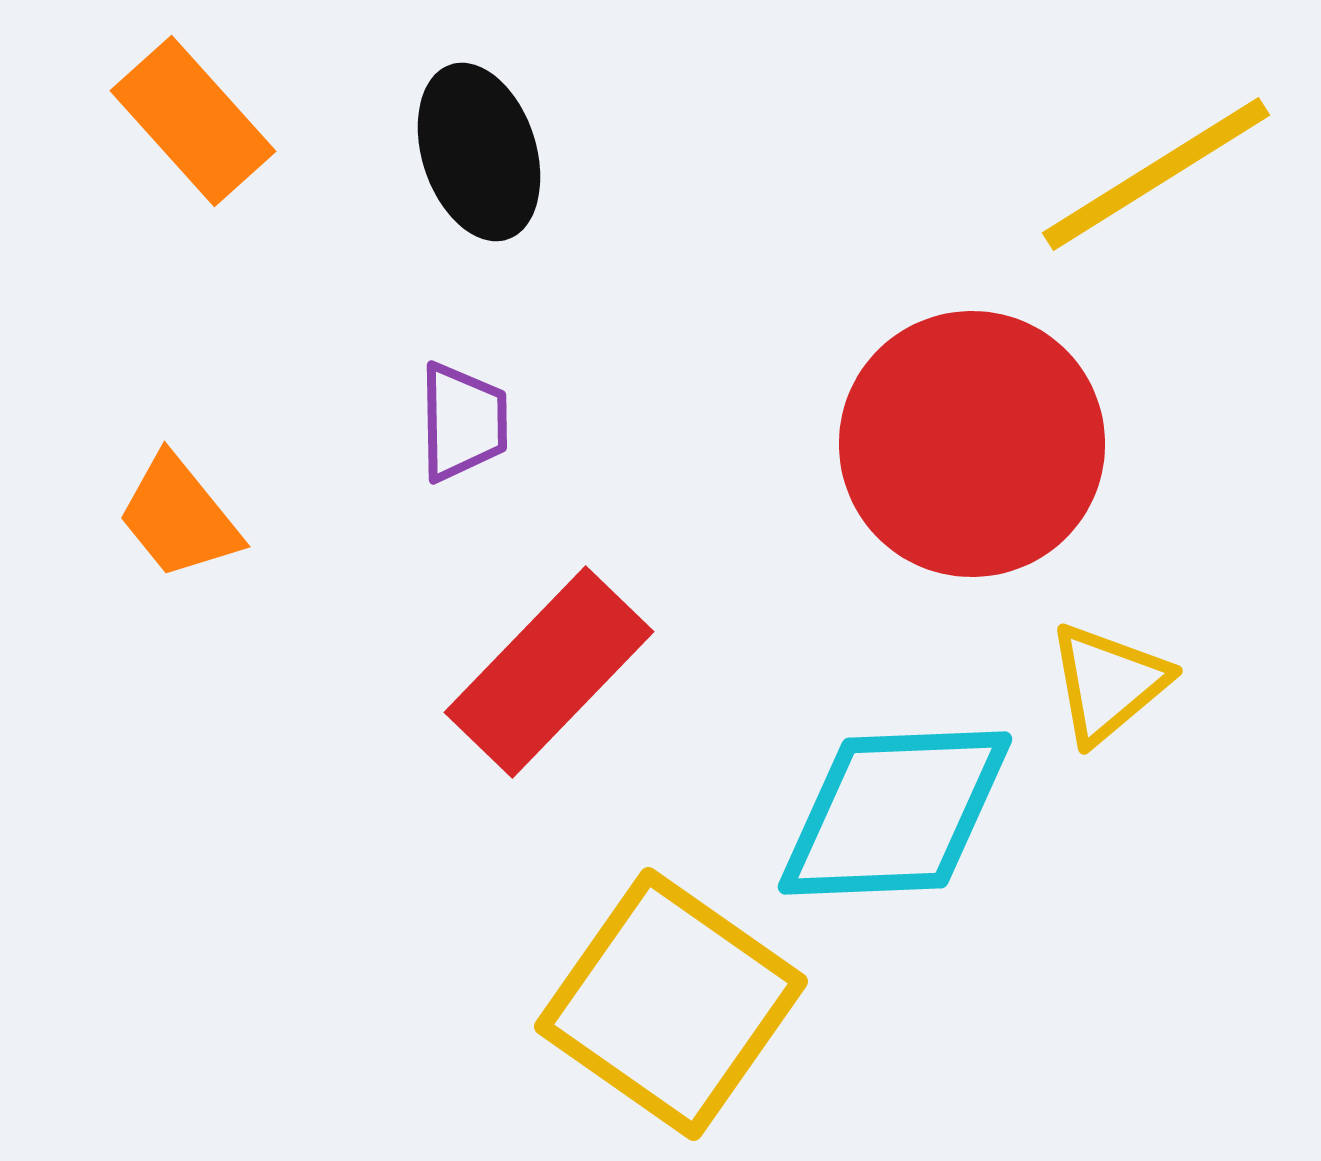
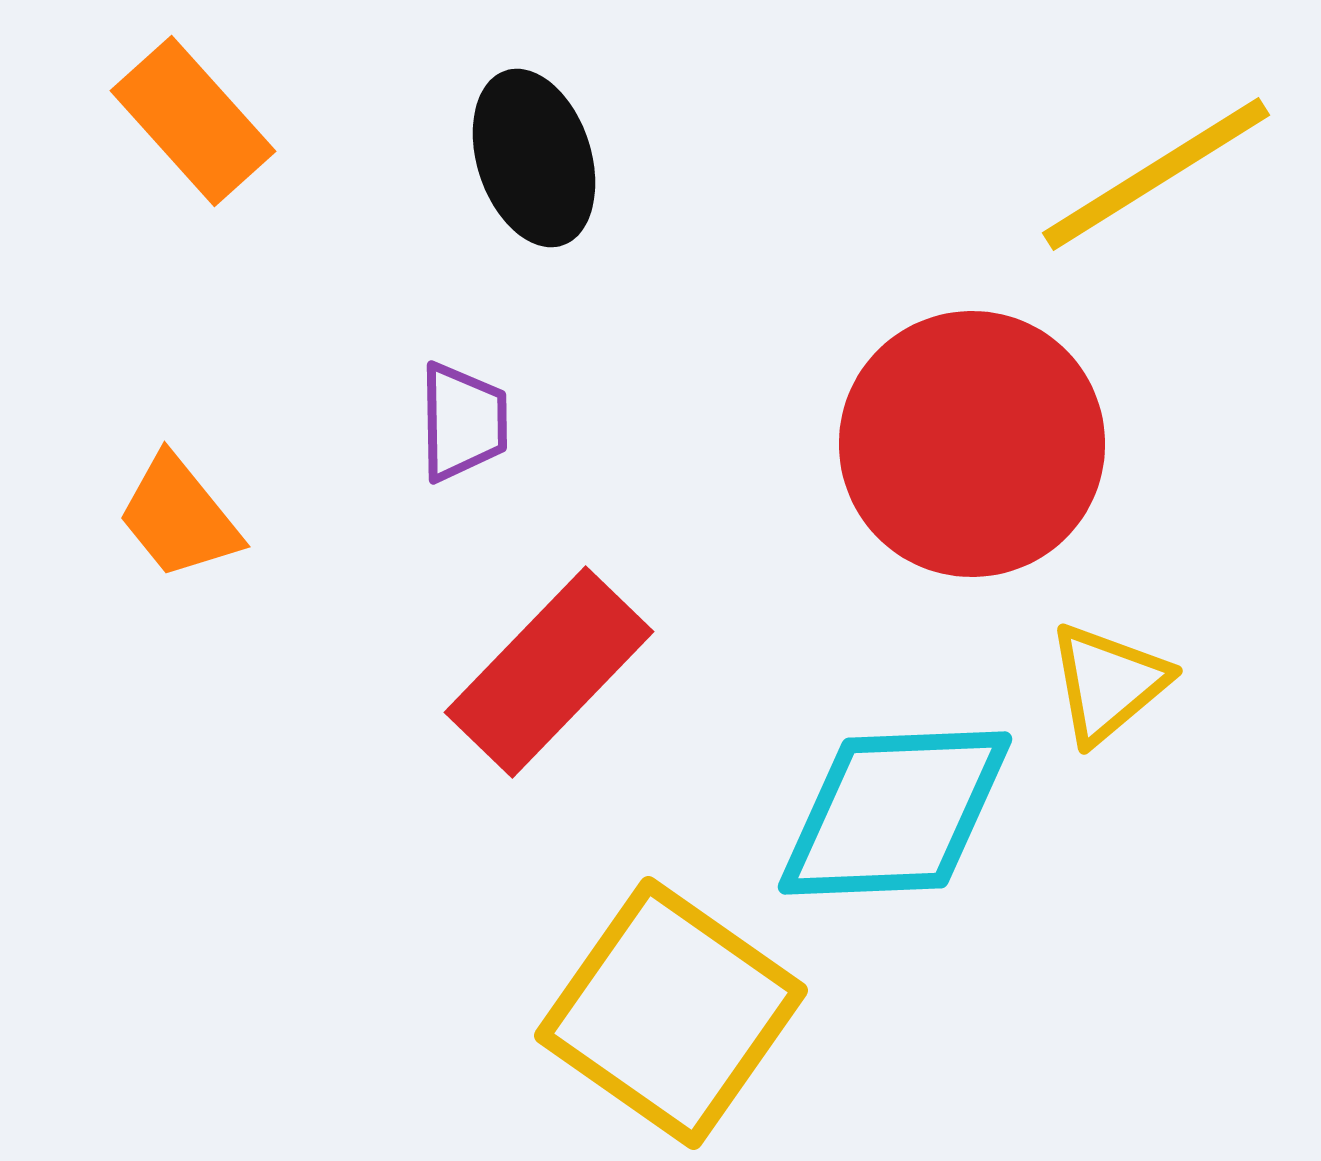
black ellipse: moved 55 px right, 6 px down
yellow square: moved 9 px down
